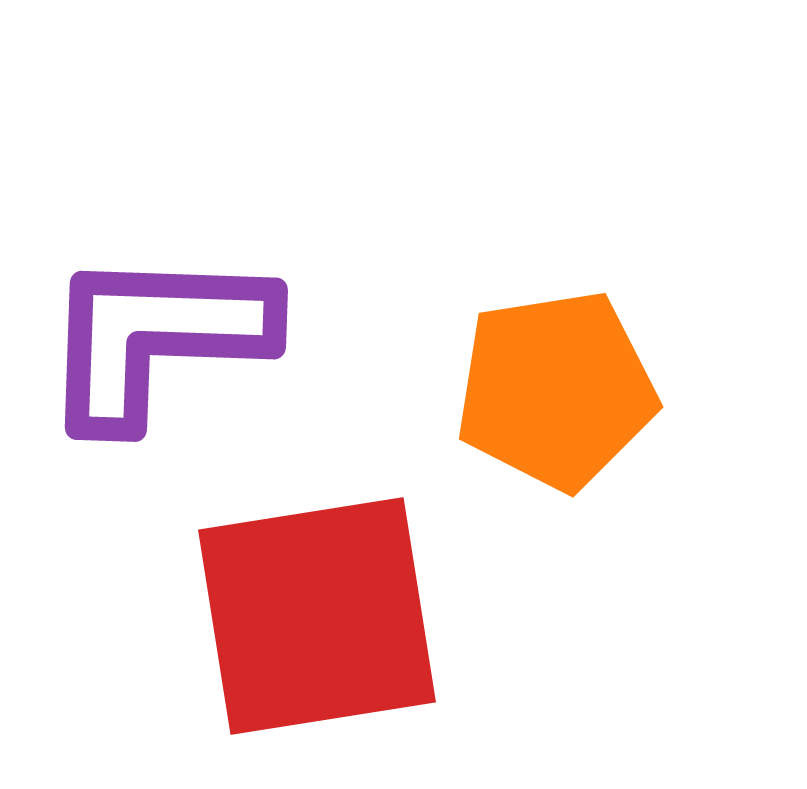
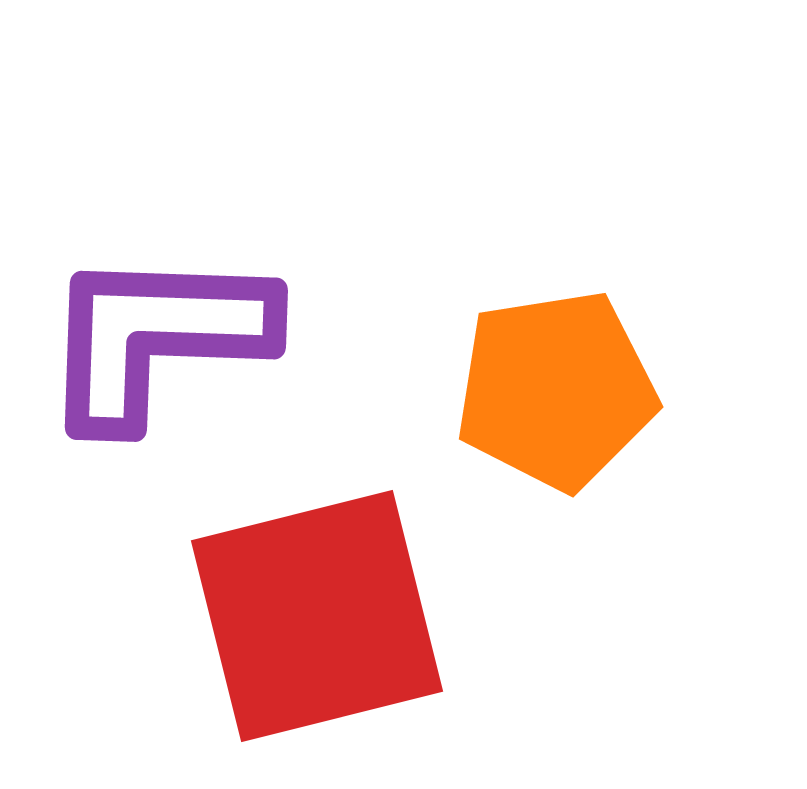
red square: rotated 5 degrees counterclockwise
